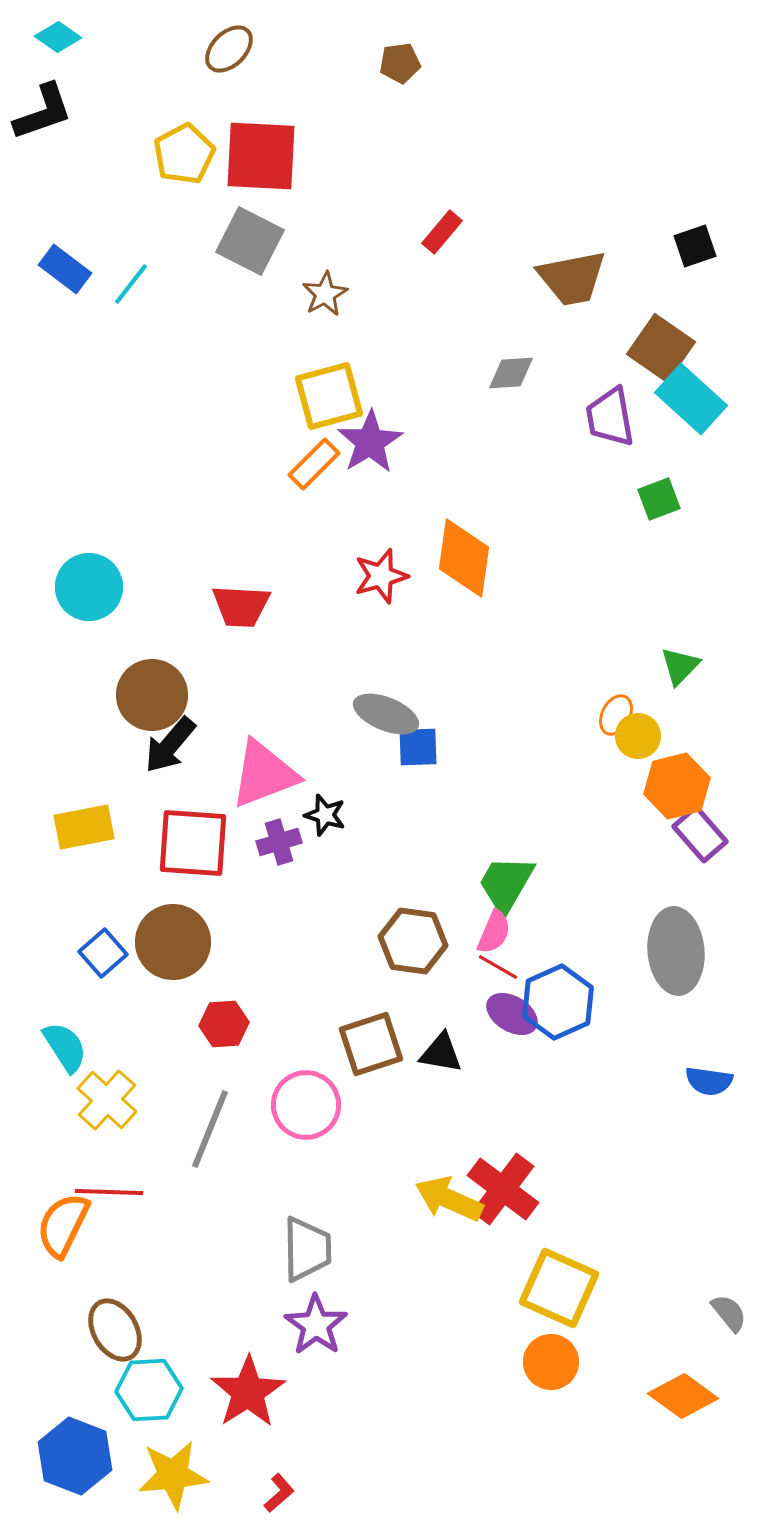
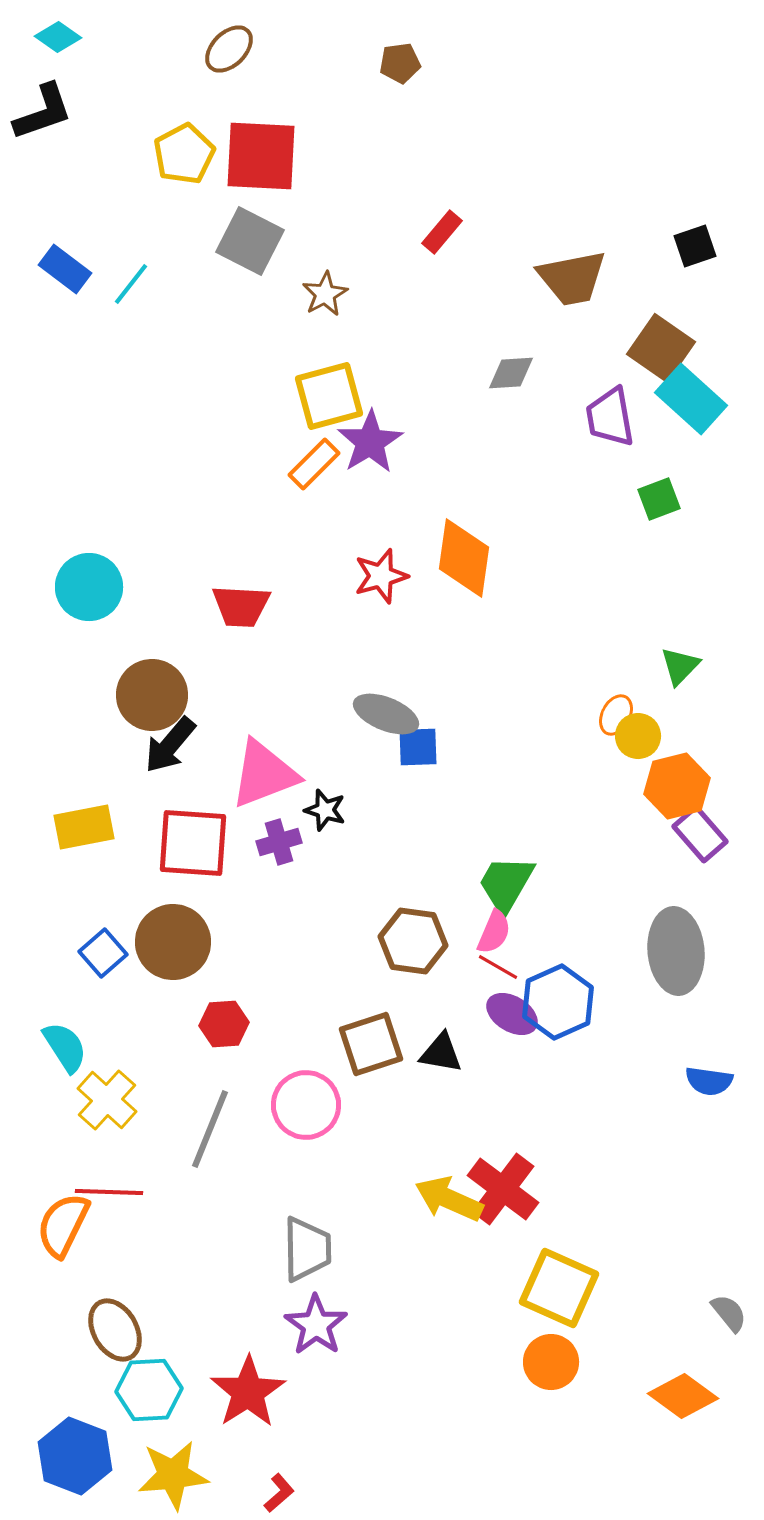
black star at (325, 815): moved 5 px up
